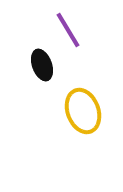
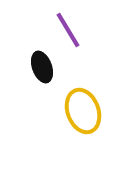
black ellipse: moved 2 px down
